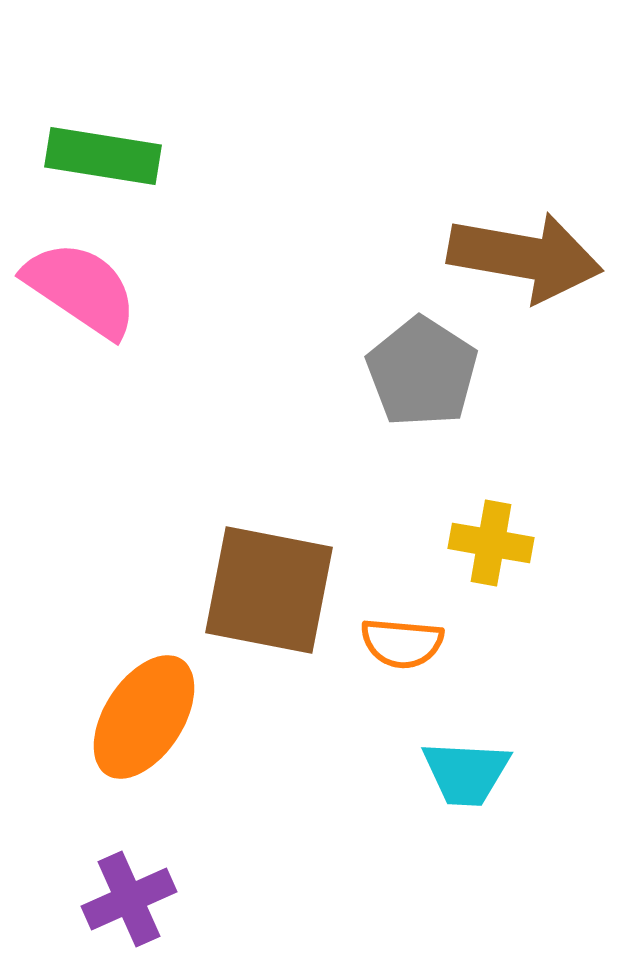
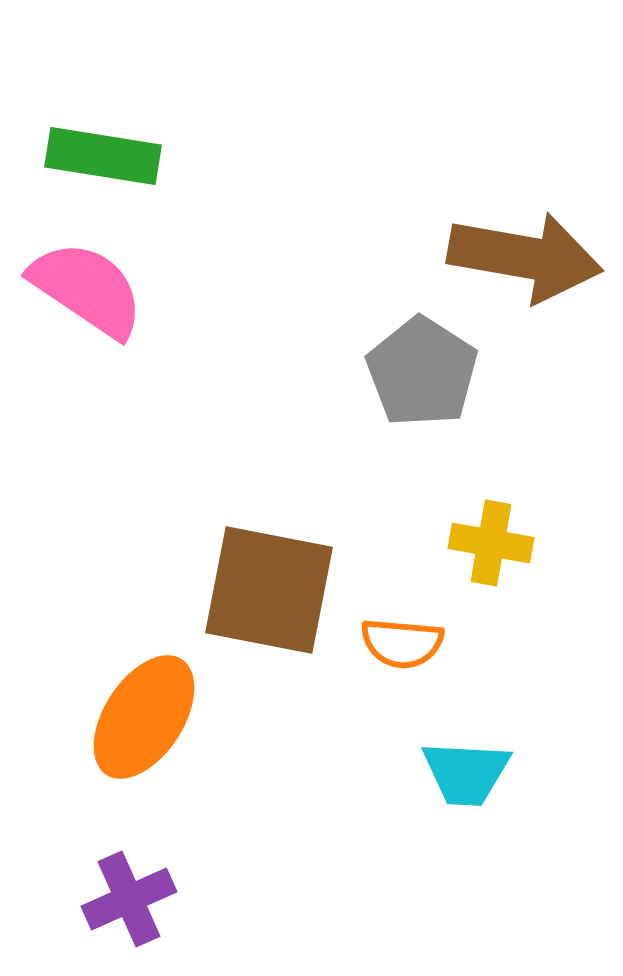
pink semicircle: moved 6 px right
